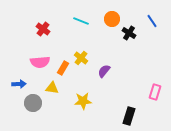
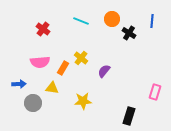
blue line: rotated 40 degrees clockwise
